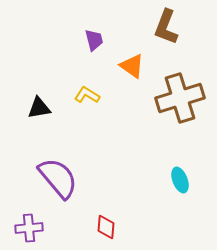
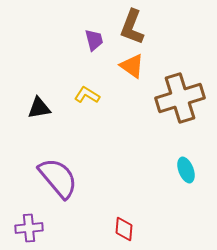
brown L-shape: moved 34 px left
cyan ellipse: moved 6 px right, 10 px up
red diamond: moved 18 px right, 2 px down
